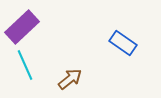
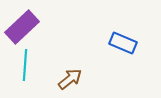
blue rectangle: rotated 12 degrees counterclockwise
cyan line: rotated 28 degrees clockwise
